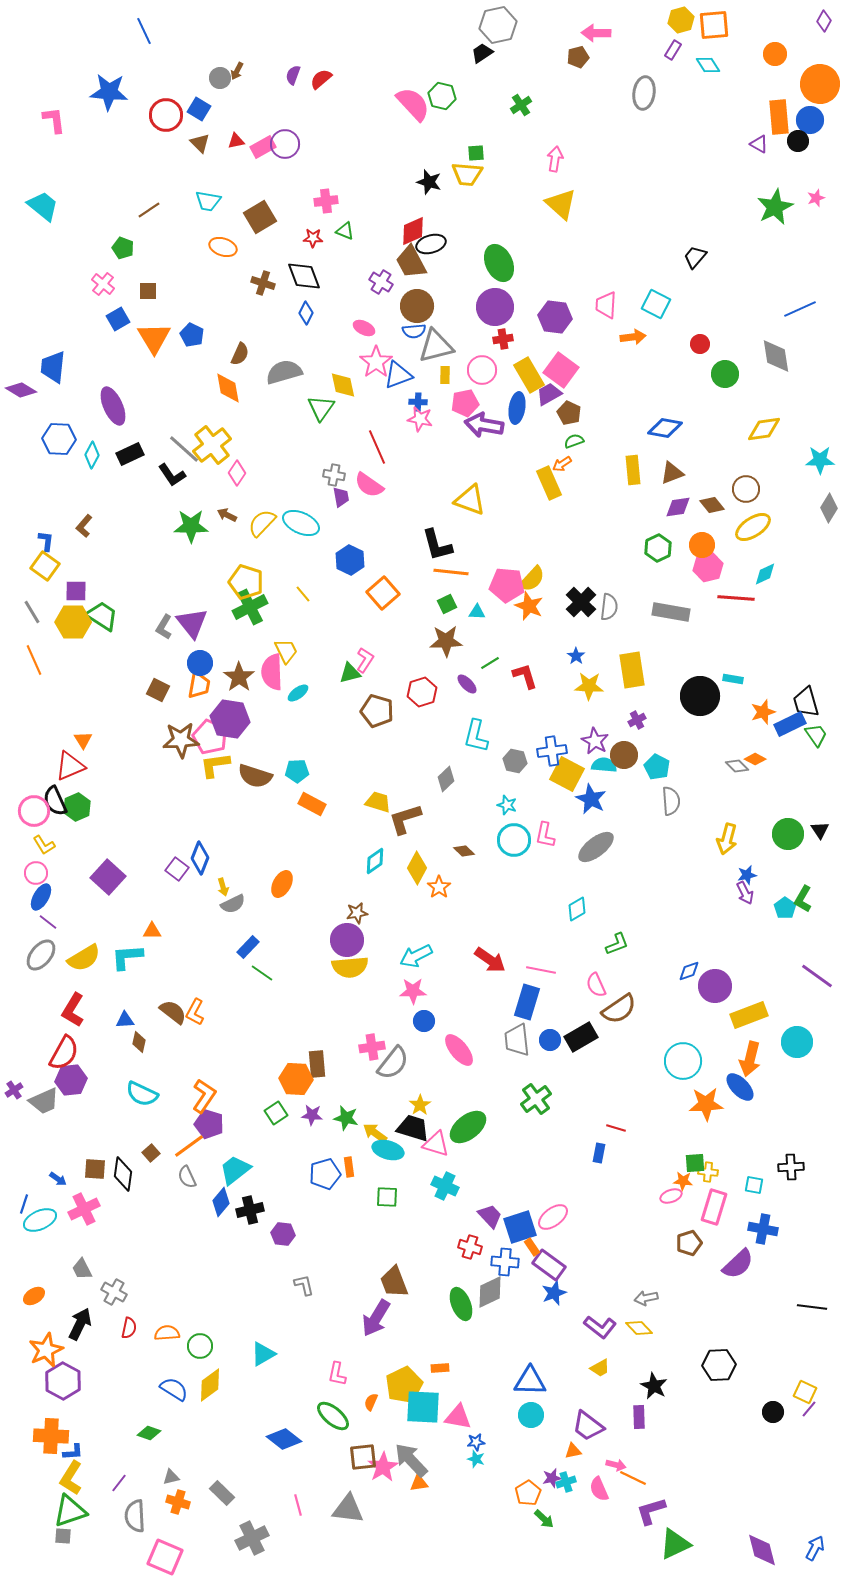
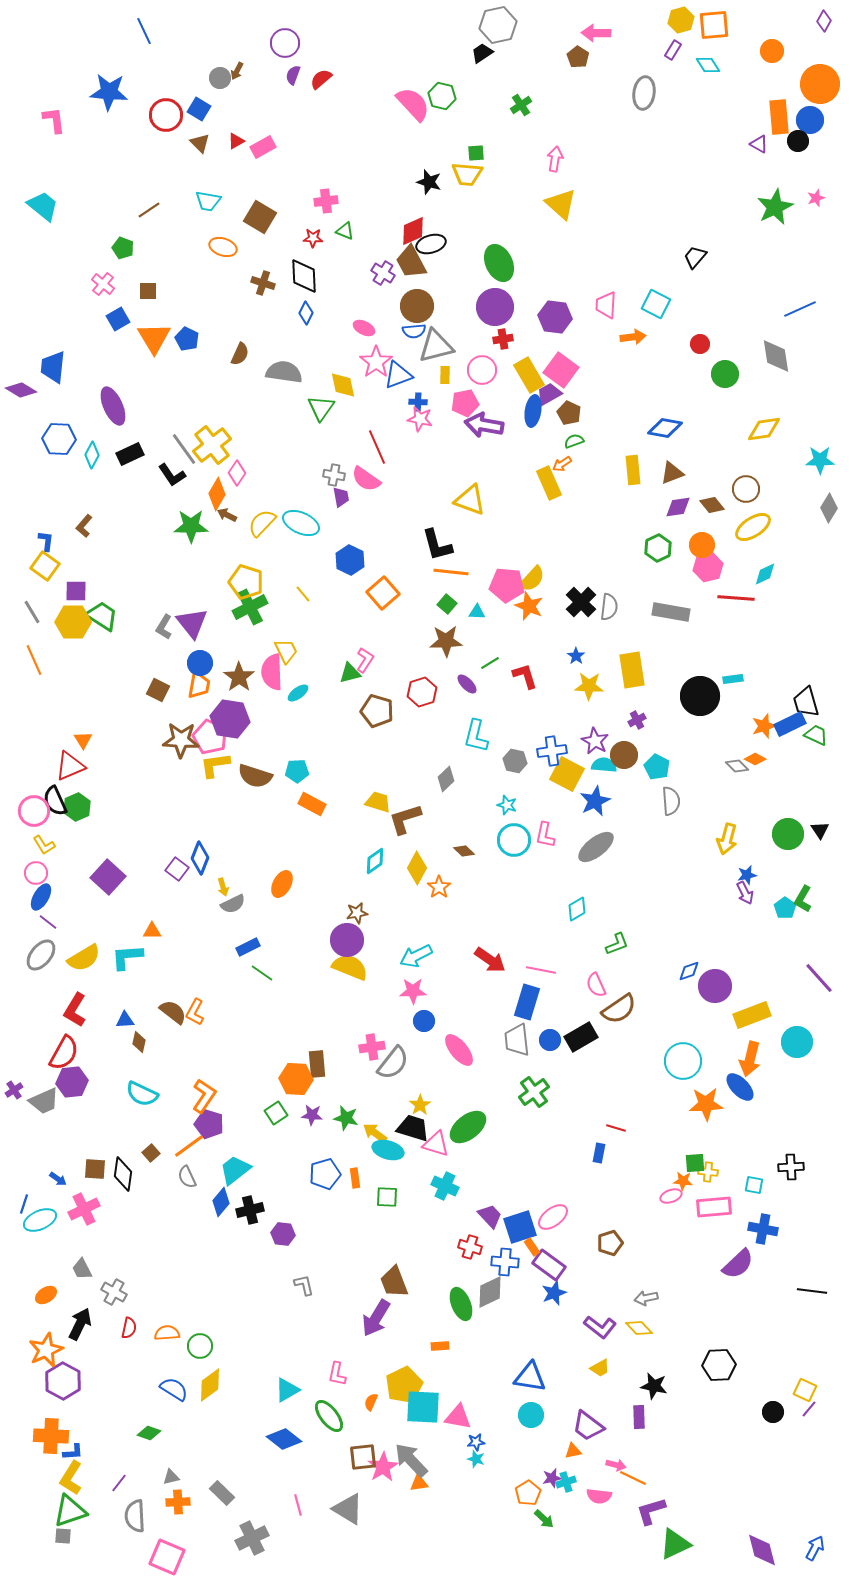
orange circle at (775, 54): moved 3 px left, 3 px up
brown pentagon at (578, 57): rotated 25 degrees counterclockwise
red triangle at (236, 141): rotated 18 degrees counterclockwise
purple circle at (285, 144): moved 101 px up
brown square at (260, 217): rotated 28 degrees counterclockwise
black diamond at (304, 276): rotated 18 degrees clockwise
purple cross at (381, 282): moved 2 px right, 9 px up
blue pentagon at (192, 335): moved 5 px left, 4 px down
gray semicircle at (284, 372): rotated 24 degrees clockwise
orange diamond at (228, 388): moved 11 px left, 106 px down; rotated 40 degrees clockwise
blue ellipse at (517, 408): moved 16 px right, 3 px down
gray line at (184, 449): rotated 12 degrees clockwise
pink semicircle at (369, 485): moved 3 px left, 6 px up
green square at (447, 604): rotated 24 degrees counterclockwise
cyan rectangle at (733, 679): rotated 18 degrees counterclockwise
orange star at (763, 712): moved 1 px right, 14 px down
green trapezoid at (816, 735): rotated 30 degrees counterclockwise
brown star at (181, 740): rotated 6 degrees clockwise
blue star at (591, 799): moved 4 px right, 2 px down; rotated 20 degrees clockwise
blue rectangle at (248, 947): rotated 20 degrees clockwise
yellow semicircle at (350, 967): rotated 153 degrees counterclockwise
purple line at (817, 976): moved 2 px right, 2 px down; rotated 12 degrees clockwise
red L-shape at (73, 1010): moved 2 px right
yellow rectangle at (749, 1015): moved 3 px right
purple hexagon at (71, 1080): moved 1 px right, 2 px down
green cross at (536, 1099): moved 2 px left, 7 px up
orange rectangle at (349, 1167): moved 6 px right, 11 px down
pink rectangle at (714, 1207): rotated 68 degrees clockwise
brown pentagon at (689, 1243): moved 79 px left
orange ellipse at (34, 1296): moved 12 px right, 1 px up
black line at (812, 1307): moved 16 px up
cyan triangle at (263, 1354): moved 24 px right, 36 px down
orange rectangle at (440, 1368): moved 22 px up
blue triangle at (530, 1381): moved 4 px up; rotated 8 degrees clockwise
black star at (654, 1386): rotated 16 degrees counterclockwise
yellow square at (805, 1392): moved 2 px up
green ellipse at (333, 1416): moved 4 px left; rotated 12 degrees clockwise
pink semicircle at (599, 1489): moved 7 px down; rotated 60 degrees counterclockwise
orange cross at (178, 1502): rotated 20 degrees counterclockwise
gray triangle at (348, 1509): rotated 24 degrees clockwise
pink square at (165, 1557): moved 2 px right
